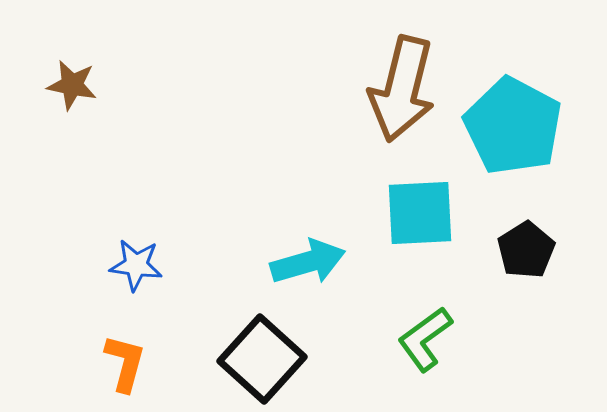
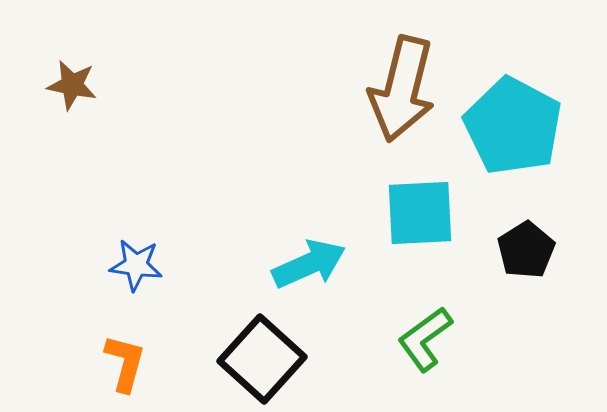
cyan arrow: moved 1 px right, 2 px down; rotated 8 degrees counterclockwise
